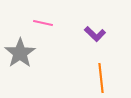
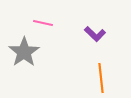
gray star: moved 4 px right, 1 px up
